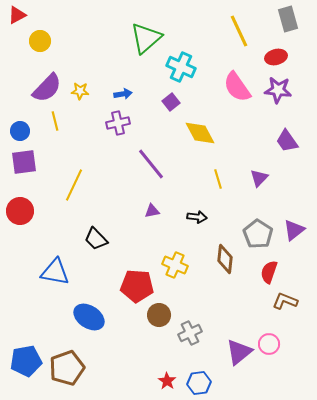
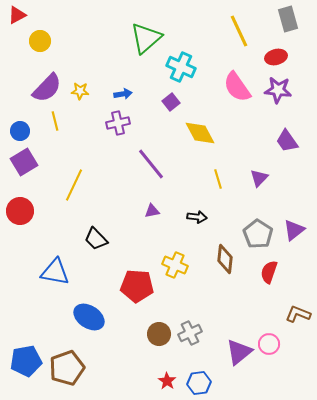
purple square at (24, 162): rotated 24 degrees counterclockwise
brown L-shape at (285, 301): moved 13 px right, 13 px down
brown circle at (159, 315): moved 19 px down
